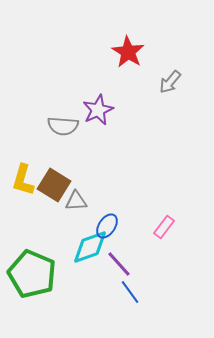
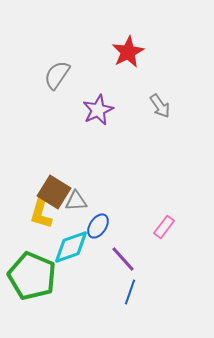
red star: rotated 12 degrees clockwise
gray arrow: moved 10 px left, 24 px down; rotated 75 degrees counterclockwise
gray semicircle: moved 6 px left, 51 px up; rotated 120 degrees clockwise
yellow L-shape: moved 18 px right, 33 px down
brown square: moved 7 px down
blue ellipse: moved 9 px left
cyan diamond: moved 19 px left
purple line: moved 4 px right, 5 px up
green pentagon: moved 2 px down
blue line: rotated 55 degrees clockwise
